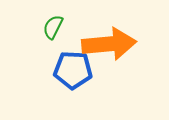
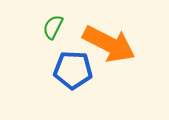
orange arrow: rotated 32 degrees clockwise
